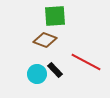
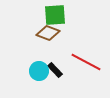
green square: moved 1 px up
brown diamond: moved 3 px right, 7 px up
cyan circle: moved 2 px right, 3 px up
